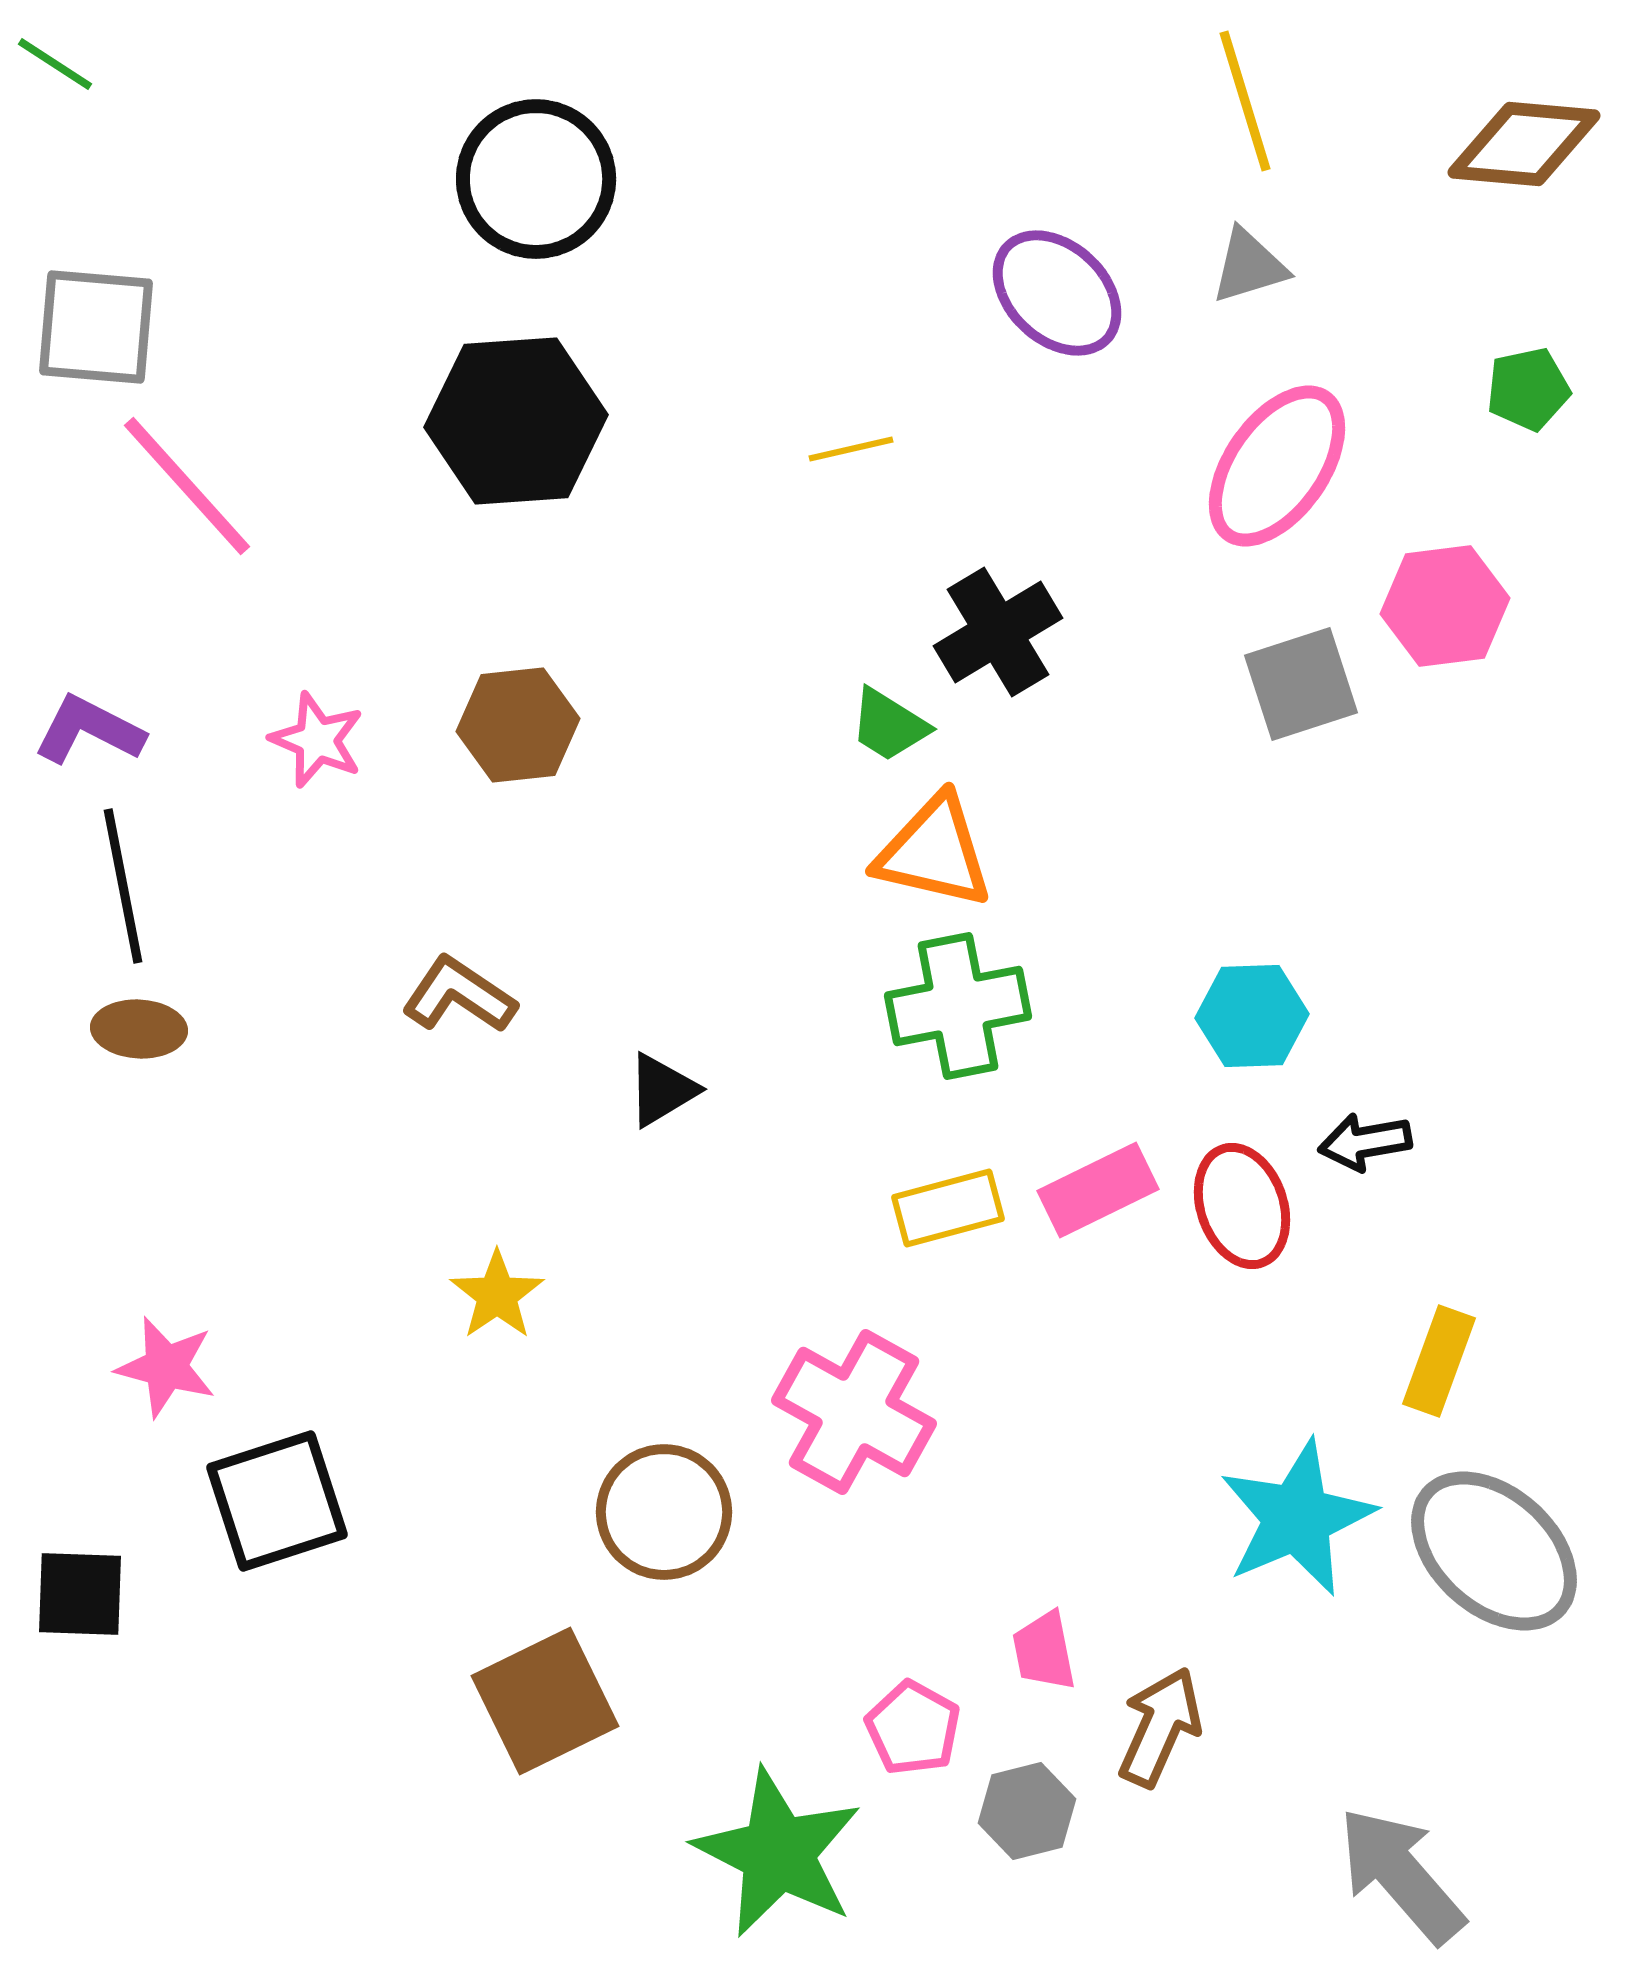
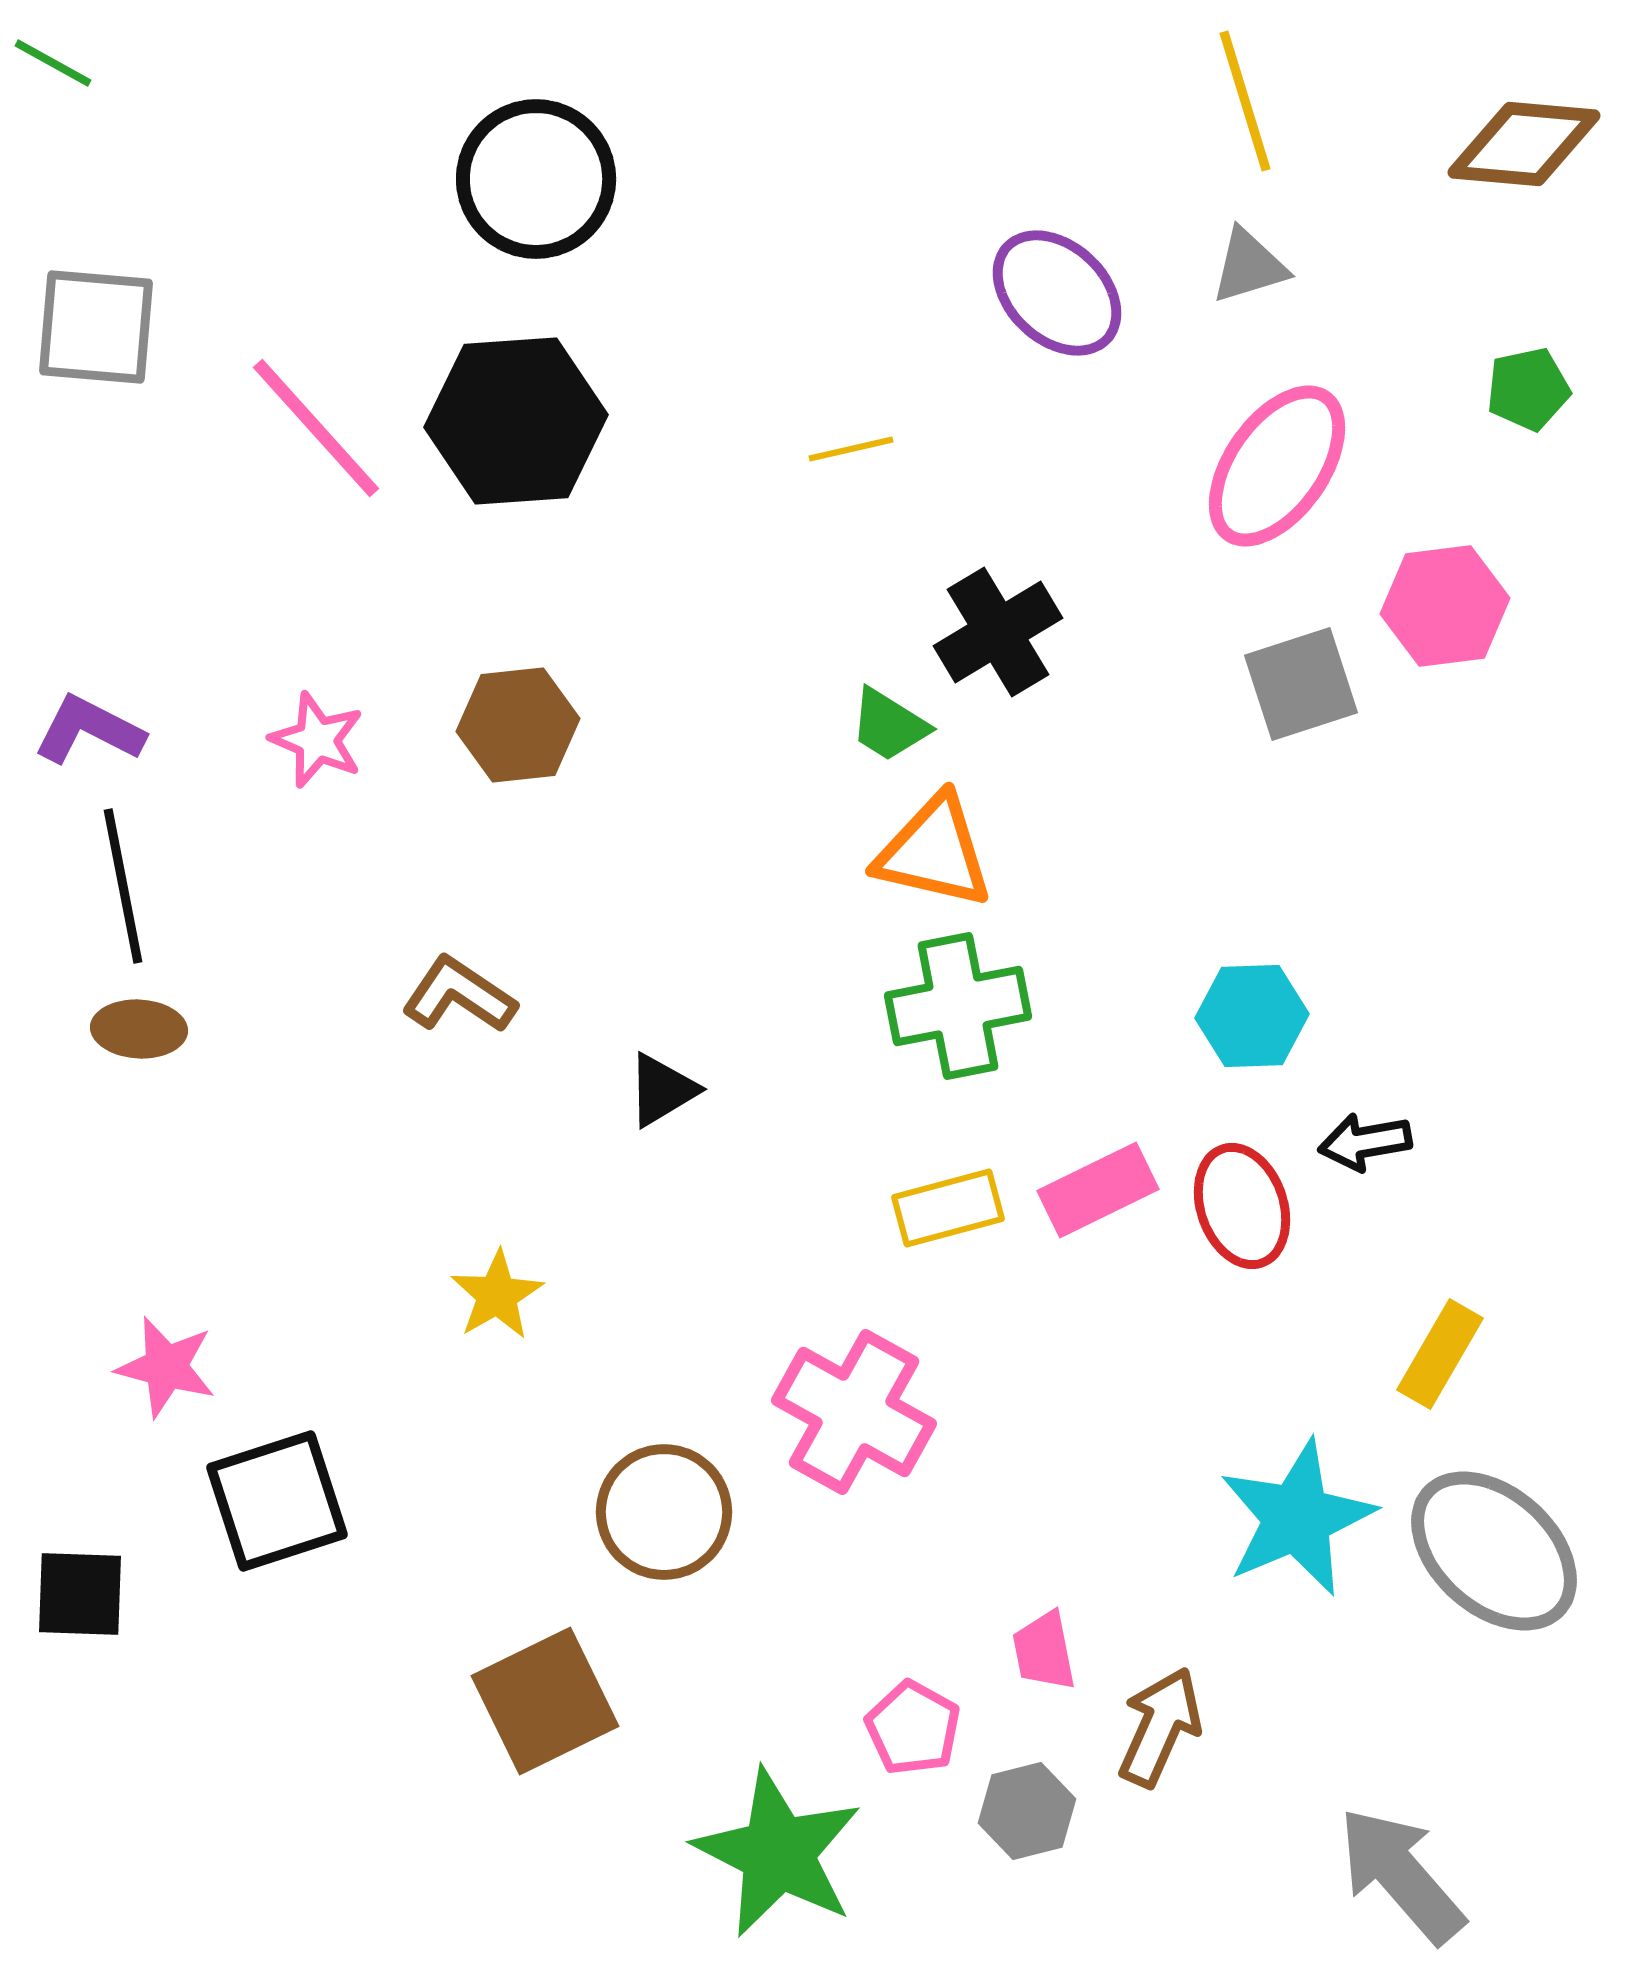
green line at (55, 64): moved 2 px left, 1 px up; rotated 4 degrees counterclockwise
pink line at (187, 486): moved 129 px right, 58 px up
yellow star at (497, 1295): rotated 4 degrees clockwise
yellow rectangle at (1439, 1361): moved 1 px right, 7 px up; rotated 10 degrees clockwise
